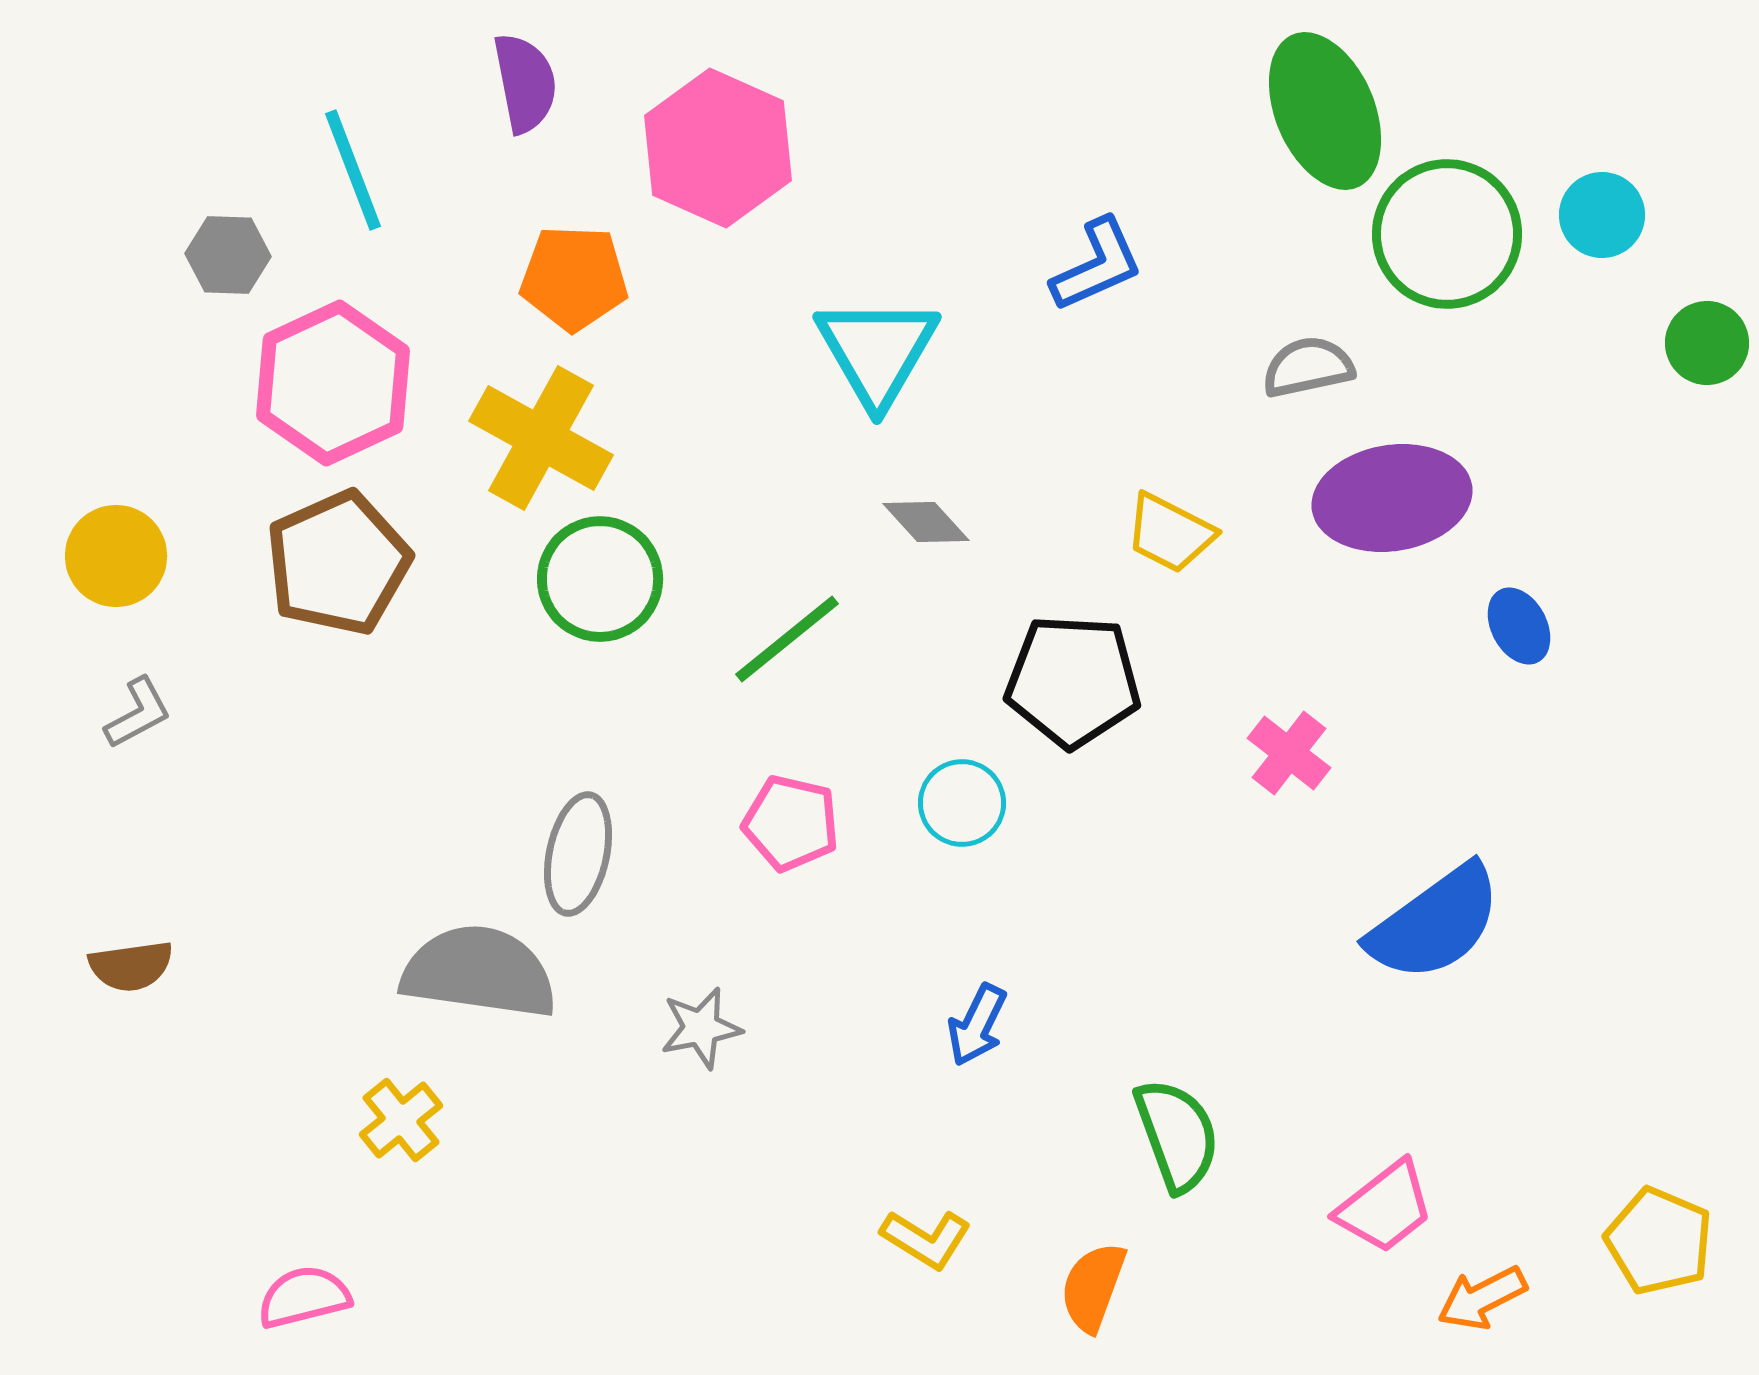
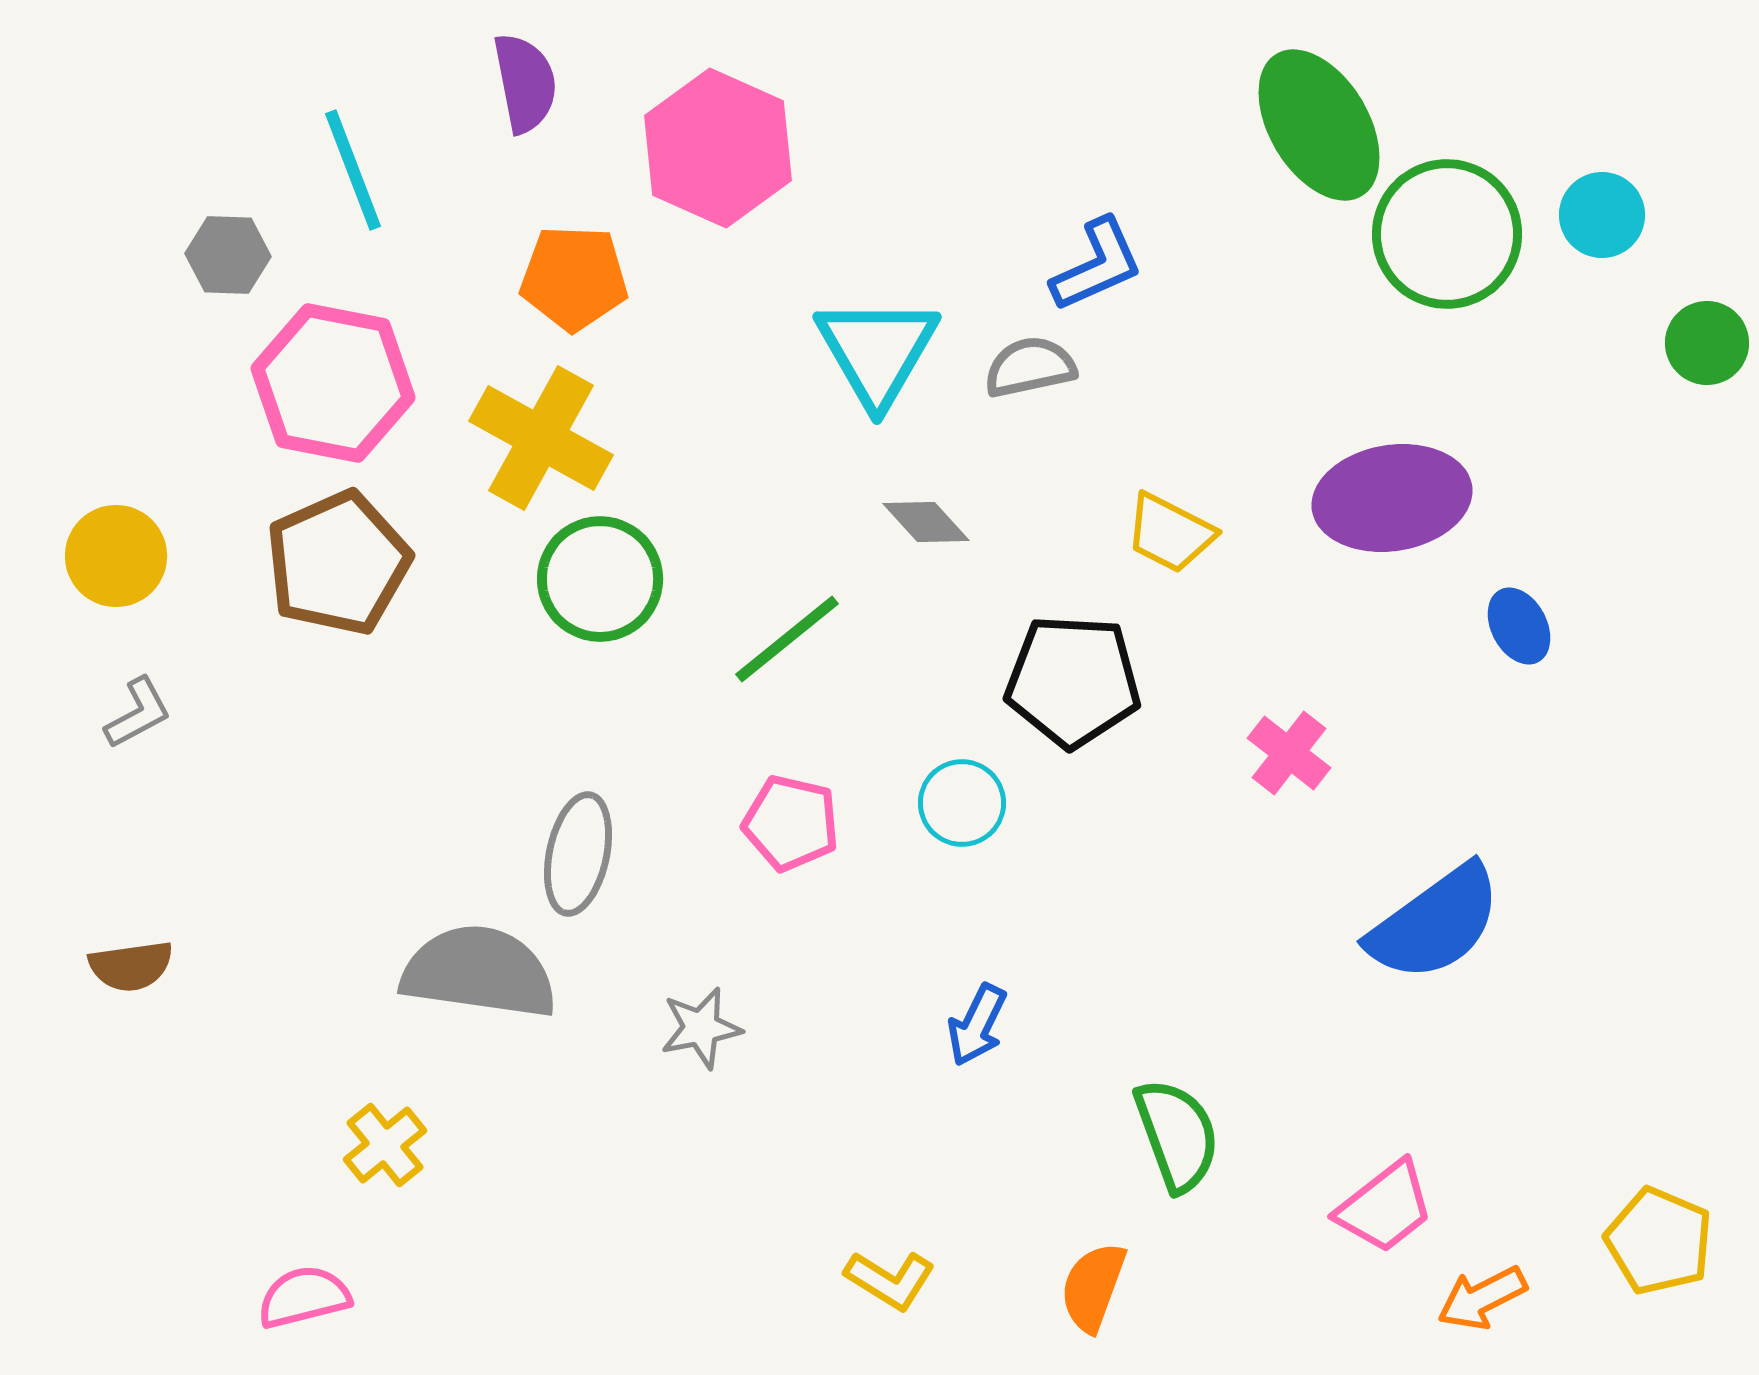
green ellipse at (1325, 111): moved 6 px left, 14 px down; rotated 8 degrees counterclockwise
gray semicircle at (1308, 367): moved 278 px left
pink hexagon at (333, 383): rotated 24 degrees counterclockwise
yellow cross at (401, 1120): moved 16 px left, 25 px down
yellow L-shape at (926, 1239): moved 36 px left, 41 px down
